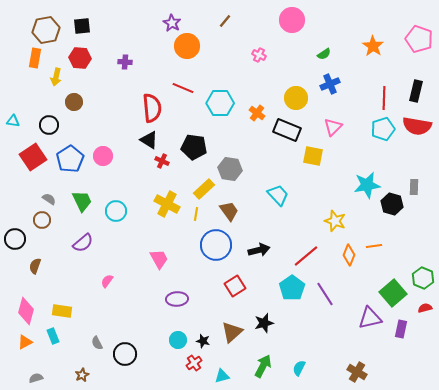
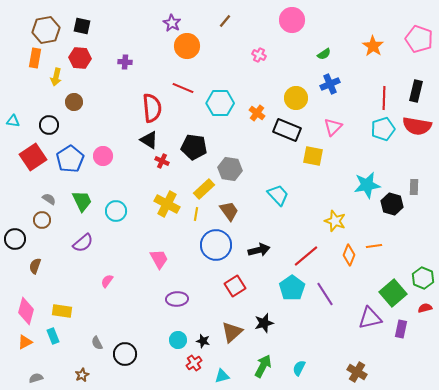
black square at (82, 26): rotated 18 degrees clockwise
